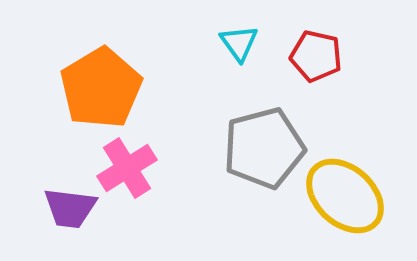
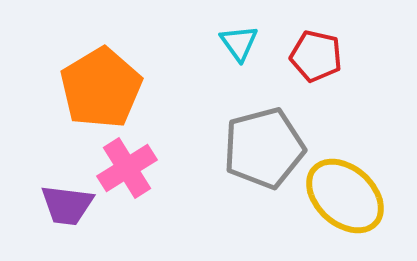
purple trapezoid: moved 3 px left, 3 px up
